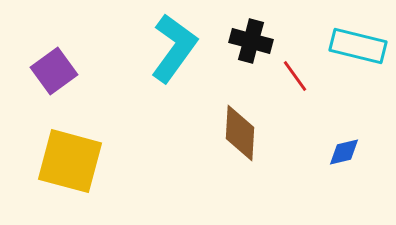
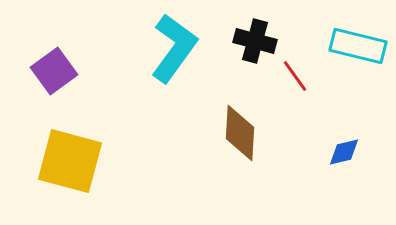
black cross: moved 4 px right
